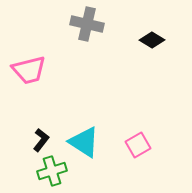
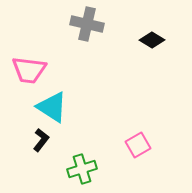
pink trapezoid: rotated 21 degrees clockwise
cyan triangle: moved 32 px left, 35 px up
green cross: moved 30 px right, 2 px up
